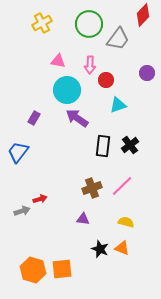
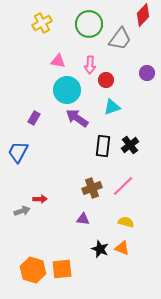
gray trapezoid: moved 2 px right
cyan triangle: moved 6 px left, 2 px down
blue trapezoid: rotated 10 degrees counterclockwise
pink line: moved 1 px right
red arrow: rotated 16 degrees clockwise
